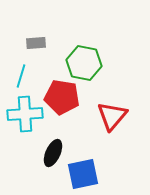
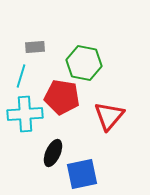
gray rectangle: moved 1 px left, 4 px down
red triangle: moved 3 px left
blue square: moved 1 px left
